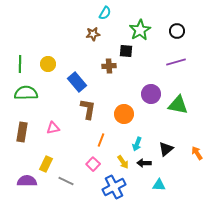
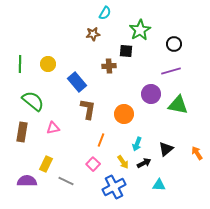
black circle: moved 3 px left, 13 px down
purple line: moved 5 px left, 9 px down
green semicircle: moved 7 px right, 8 px down; rotated 40 degrees clockwise
black arrow: rotated 152 degrees clockwise
